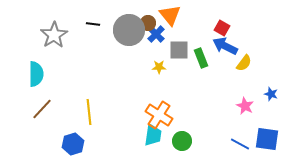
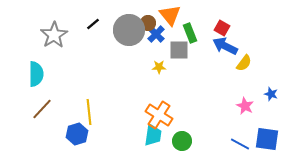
black line: rotated 48 degrees counterclockwise
green rectangle: moved 11 px left, 25 px up
blue hexagon: moved 4 px right, 10 px up
